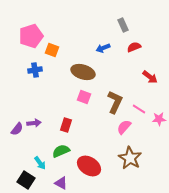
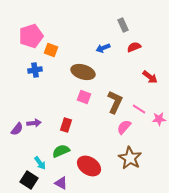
orange square: moved 1 px left
black square: moved 3 px right
